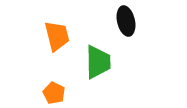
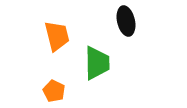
green trapezoid: moved 1 px left, 1 px down
orange pentagon: moved 2 px up
